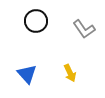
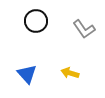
yellow arrow: rotated 132 degrees clockwise
